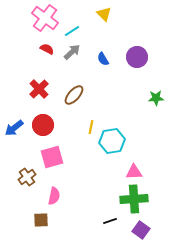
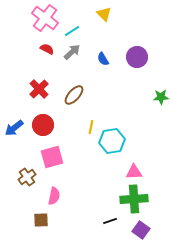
green star: moved 5 px right, 1 px up
